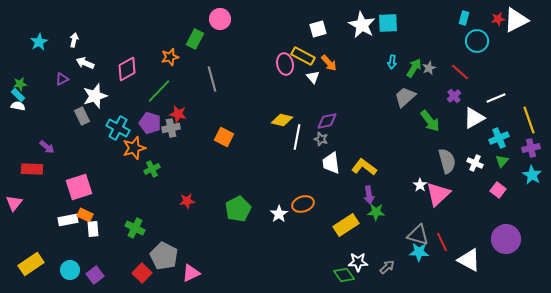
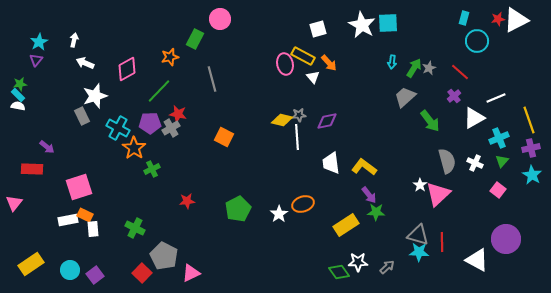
purple triangle at (62, 79): moved 26 px left, 19 px up; rotated 24 degrees counterclockwise
purple pentagon at (150, 123): rotated 20 degrees counterclockwise
gray cross at (171, 128): rotated 18 degrees counterclockwise
white line at (297, 137): rotated 15 degrees counterclockwise
gray star at (321, 139): moved 22 px left, 24 px up; rotated 24 degrees counterclockwise
orange star at (134, 148): rotated 20 degrees counterclockwise
purple arrow at (369, 195): rotated 30 degrees counterclockwise
red line at (442, 242): rotated 24 degrees clockwise
white triangle at (469, 260): moved 8 px right
green diamond at (344, 275): moved 5 px left, 3 px up
